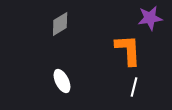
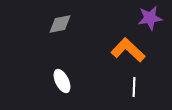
gray diamond: rotated 20 degrees clockwise
orange L-shape: rotated 44 degrees counterclockwise
white line: rotated 12 degrees counterclockwise
